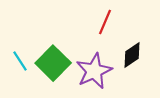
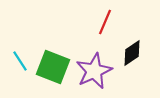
black diamond: moved 2 px up
green square: moved 4 px down; rotated 24 degrees counterclockwise
